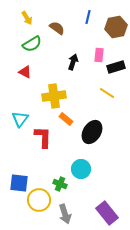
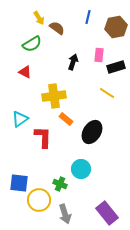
yellow arrow: moved 12 px right
cyan triangle: rotated 18 degrees clockwise
